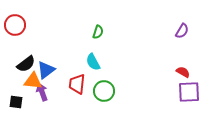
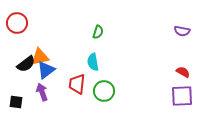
red circle: moved 2 px right, 2 px up
purple semicircle: rotated 70 degrees clockwise
cyan semicircle: rotated 18 degrees clockwise
orange triangle: moved 7 px right, 24 px up; rotated 18 degrees counterclockwise
purple square: moved 7 px left, 4 px down
